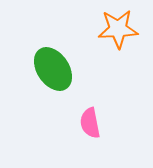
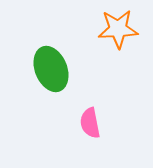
green ellipse: moved 2 px left; rotated 12 degrees clockwise
